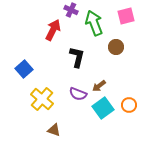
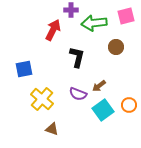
purple cross: rotated 24 degrees counterclockwise
green arrow: rotated 75 degrees counterclockwise
blue square: rotated 30 degrees clockwise
cyan square: moved 2 px down
brown triangle: moved 2 px left, 1 px up
